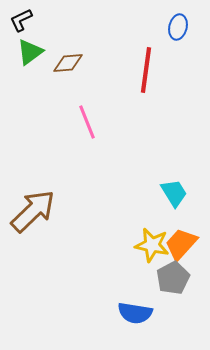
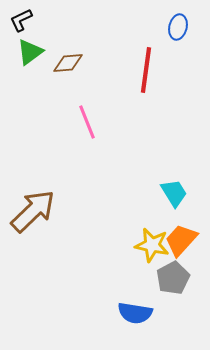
orange trapezoid: moved 4 px up
